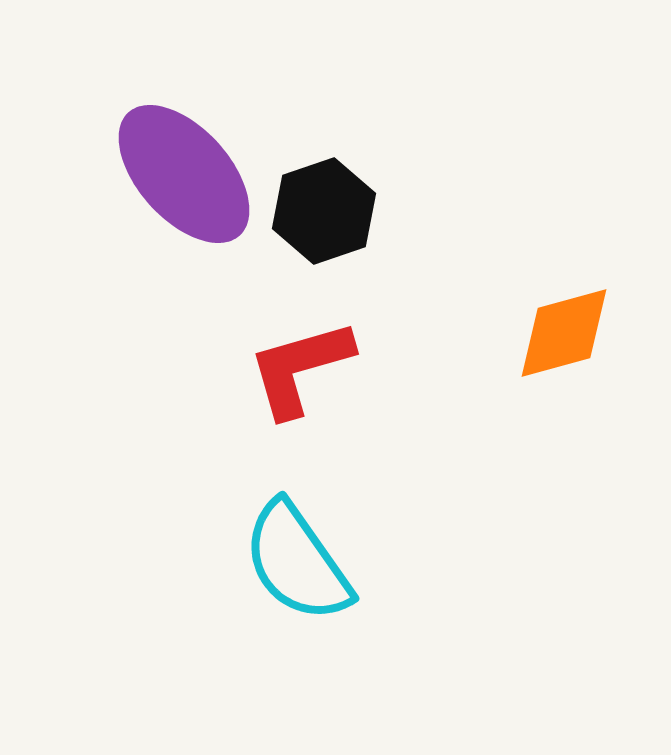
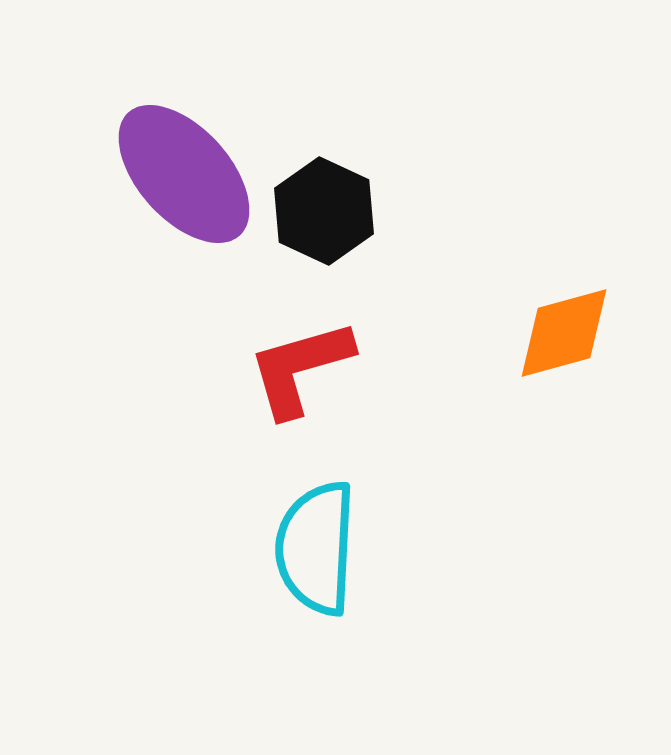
black hexagon: rotated 16 degrees counterclockwise
cyan semicircle: moved 19 px right, 14 px up; rotated 38 degrees clockwise
